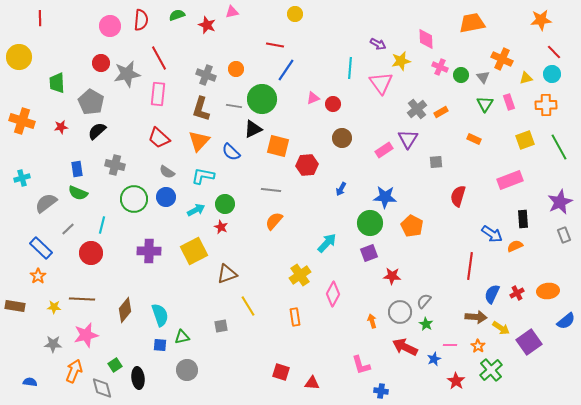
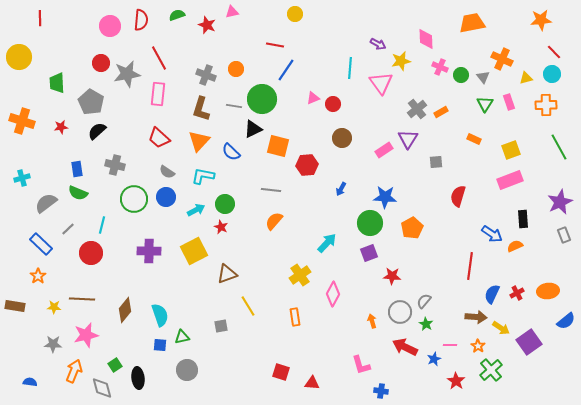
yellow square at (525, 140): moved 14 px left, 10 px down
orange pentagon at (412, 226): moved 2 px down; rotated 15 degrees clockwise
blue rectangle at (41, 248): moved 4 px up
